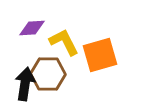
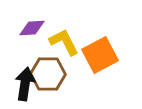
orange square: rotated 12 degrees counterclockwise
